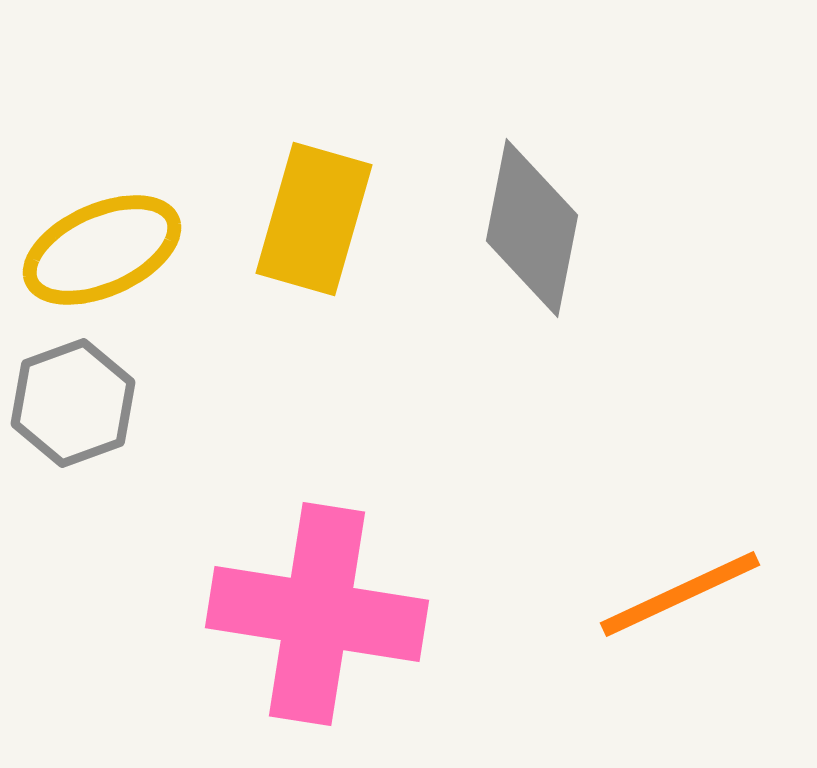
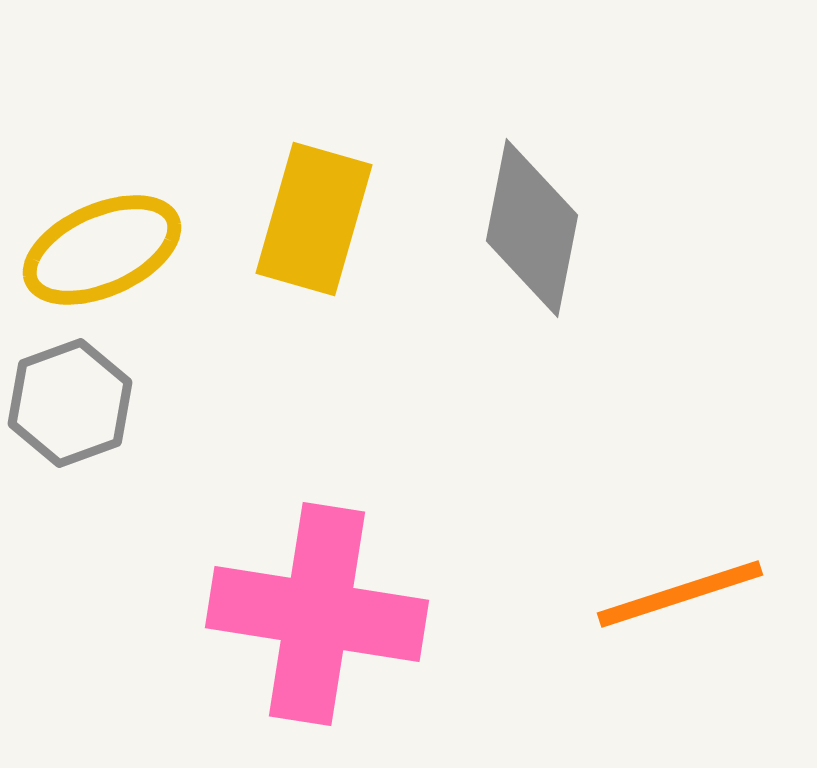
gray hexagon: moved 3 px left
orange line: rotated 7 degrees clockwise
